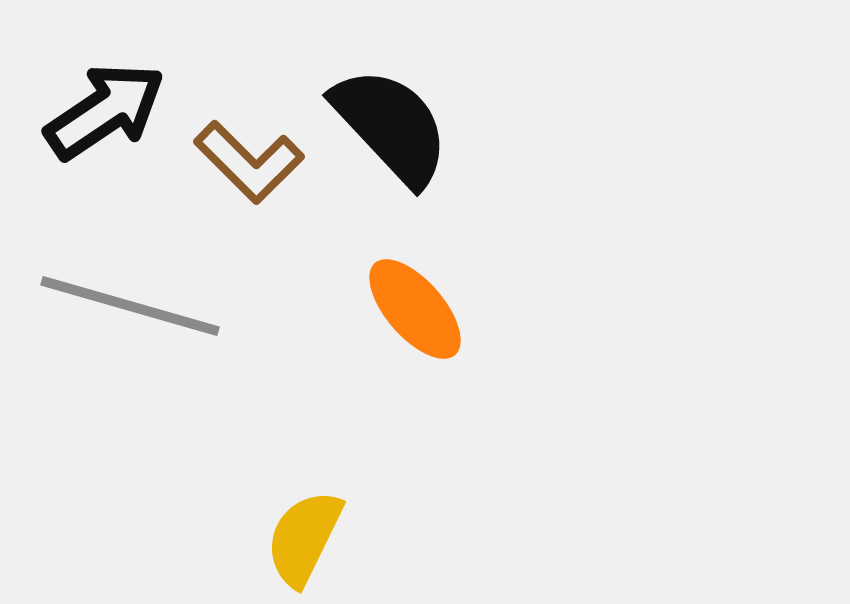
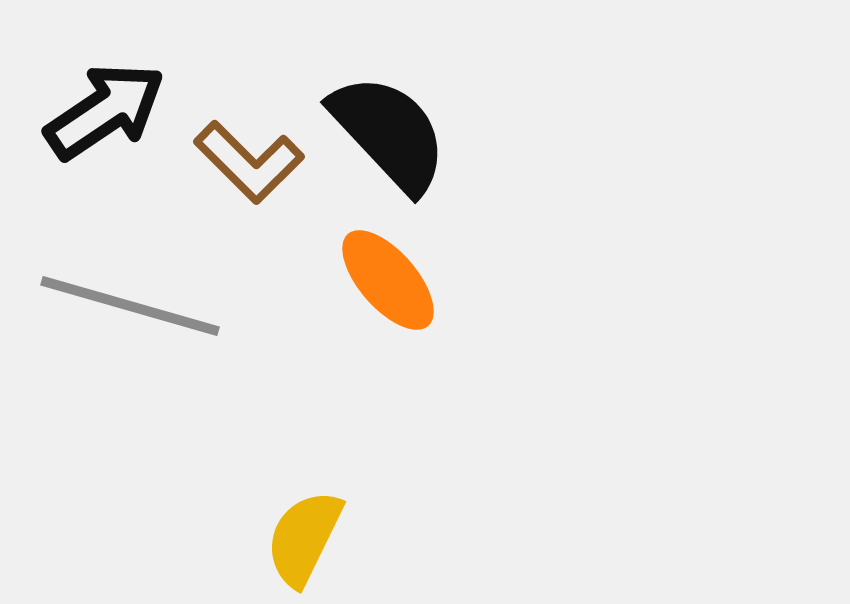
black semicircle: moved 2 px left, 7 px down
orange ellipse: moved 27 px left, 29 px up
